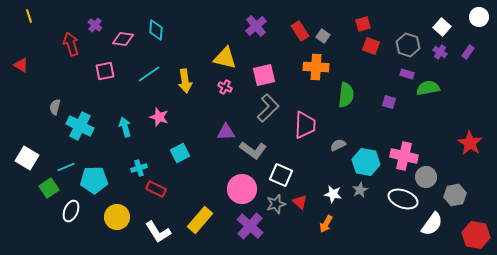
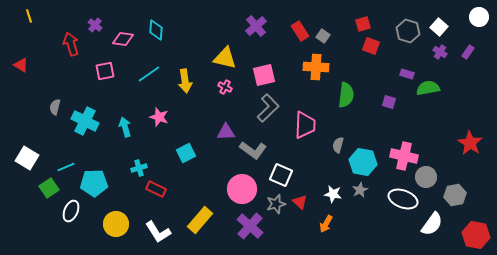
white square at (442, 27): moved 3 px left
gray hexagon at (408, 45): moved 14 px up
cyan cross at (80, 126): moved 5 px right, 5 px up
gray semicircle at (338, 145): rotated 49 degrees counterclockwise
cyan square at (180, 153): moved 6 px right
cyan hexagon at (366, 162): moved 3 px left
cyan pentagon at (94, 180): moved 3 px down
yellow circle at (117, 217): moved 1 px left, 7 px down
